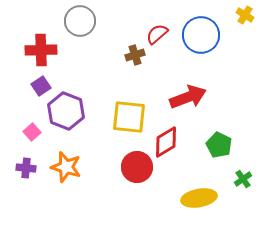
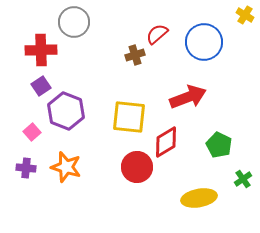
gray circle: moved 6 px left, 1 px down
blue circle: moved 3 px right, 7 px down
